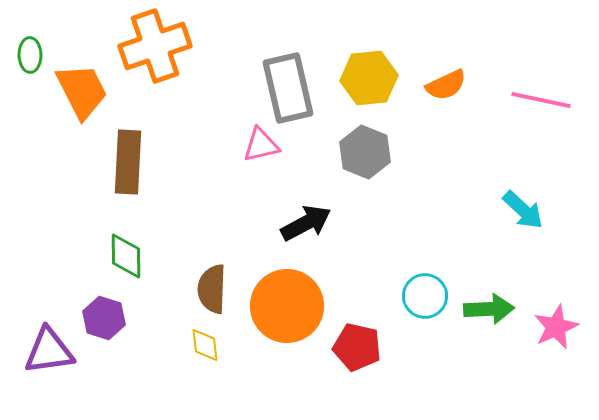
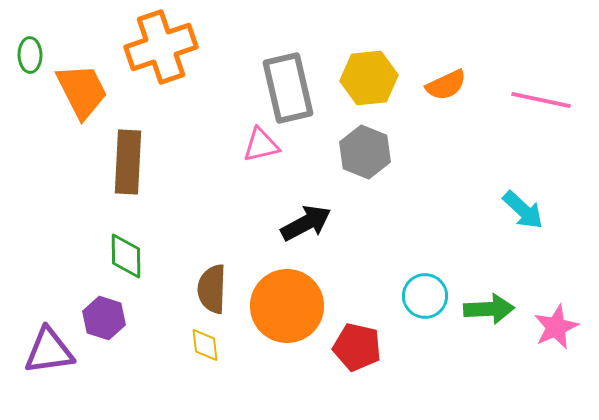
orange cross: moved 6 px right, 1 px down
